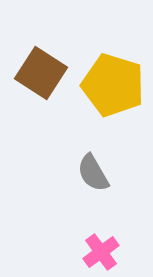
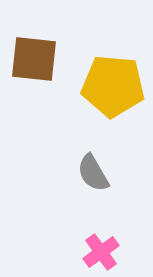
brown square: moved 7 px left, 14 px up; rotated 27 degrees counterclockwise
yellow pentagon: moved 1 px down; rotated 12 degrees counterclockwise
